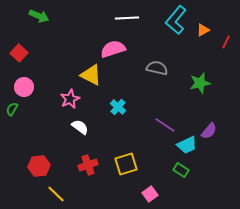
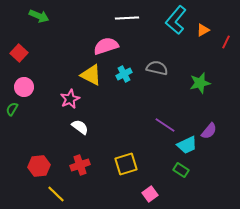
pink semicircle: moved 7 px left, 3 px up
cyan cross: moved 6 px right, 33 px up; rotated 21 degrees clockwise
red cross: moved 8 px left
